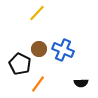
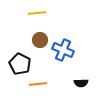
yellow line: rotated 42 degrees clockwise
brown circle: moved 1 px right, 9 px up
orange line: rotated 48 degrees clockwise
